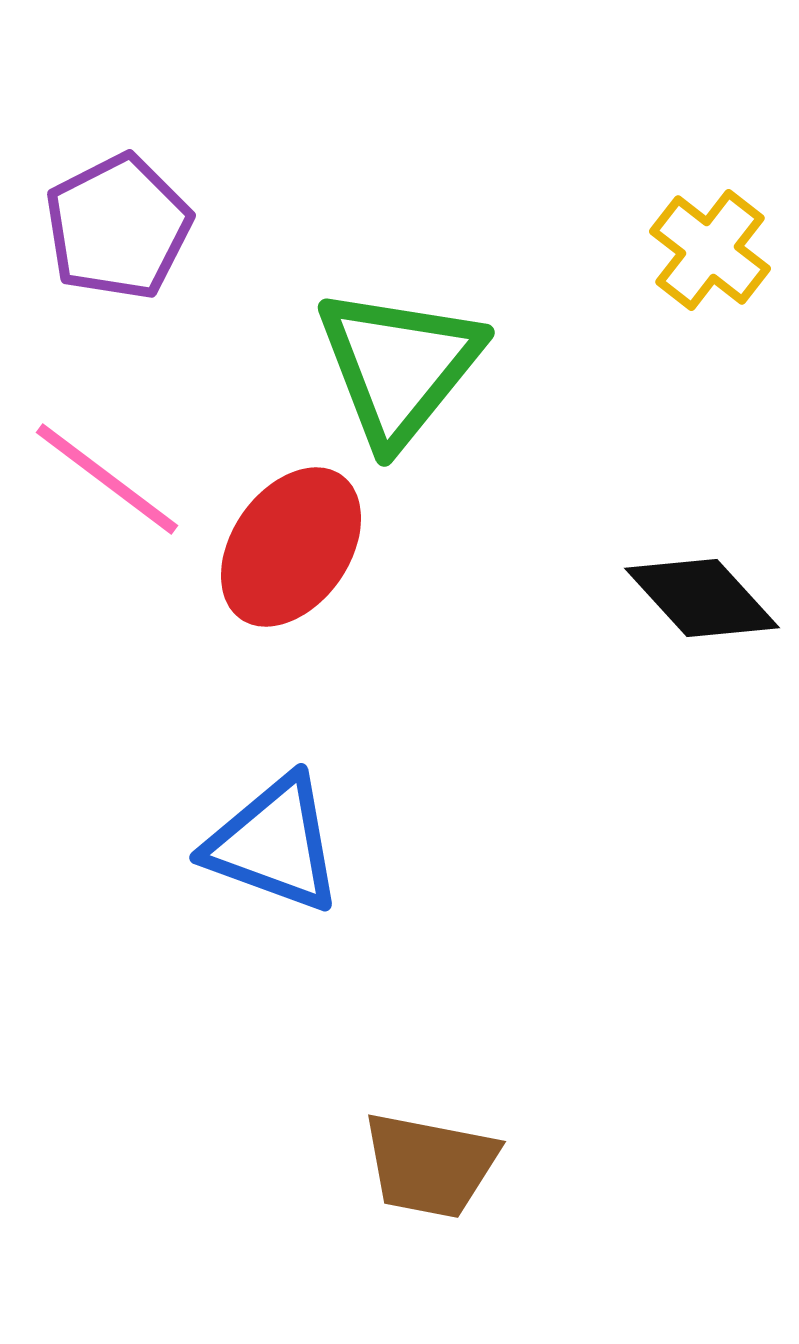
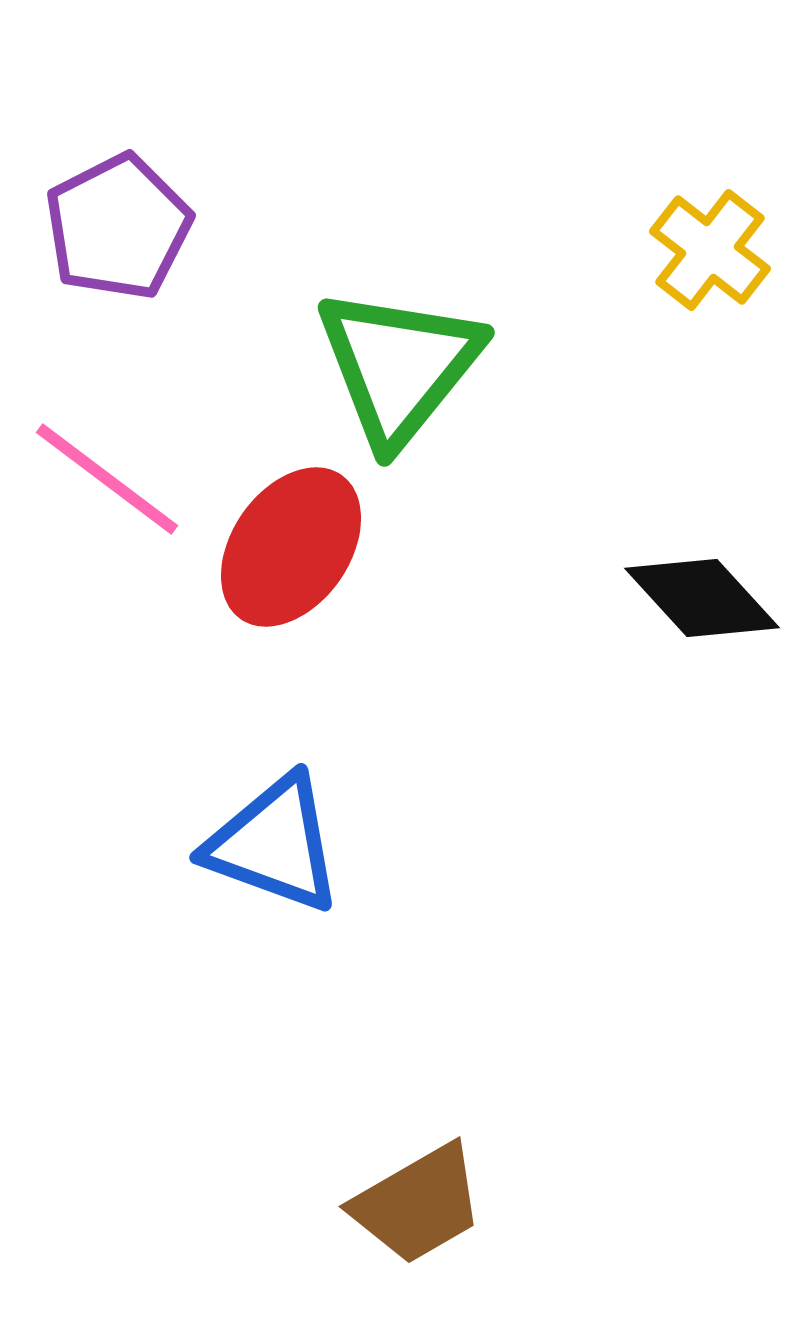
brown trapezoid: moved 12 px left, 39 px down; rotated 41 degrees counterclockwise
